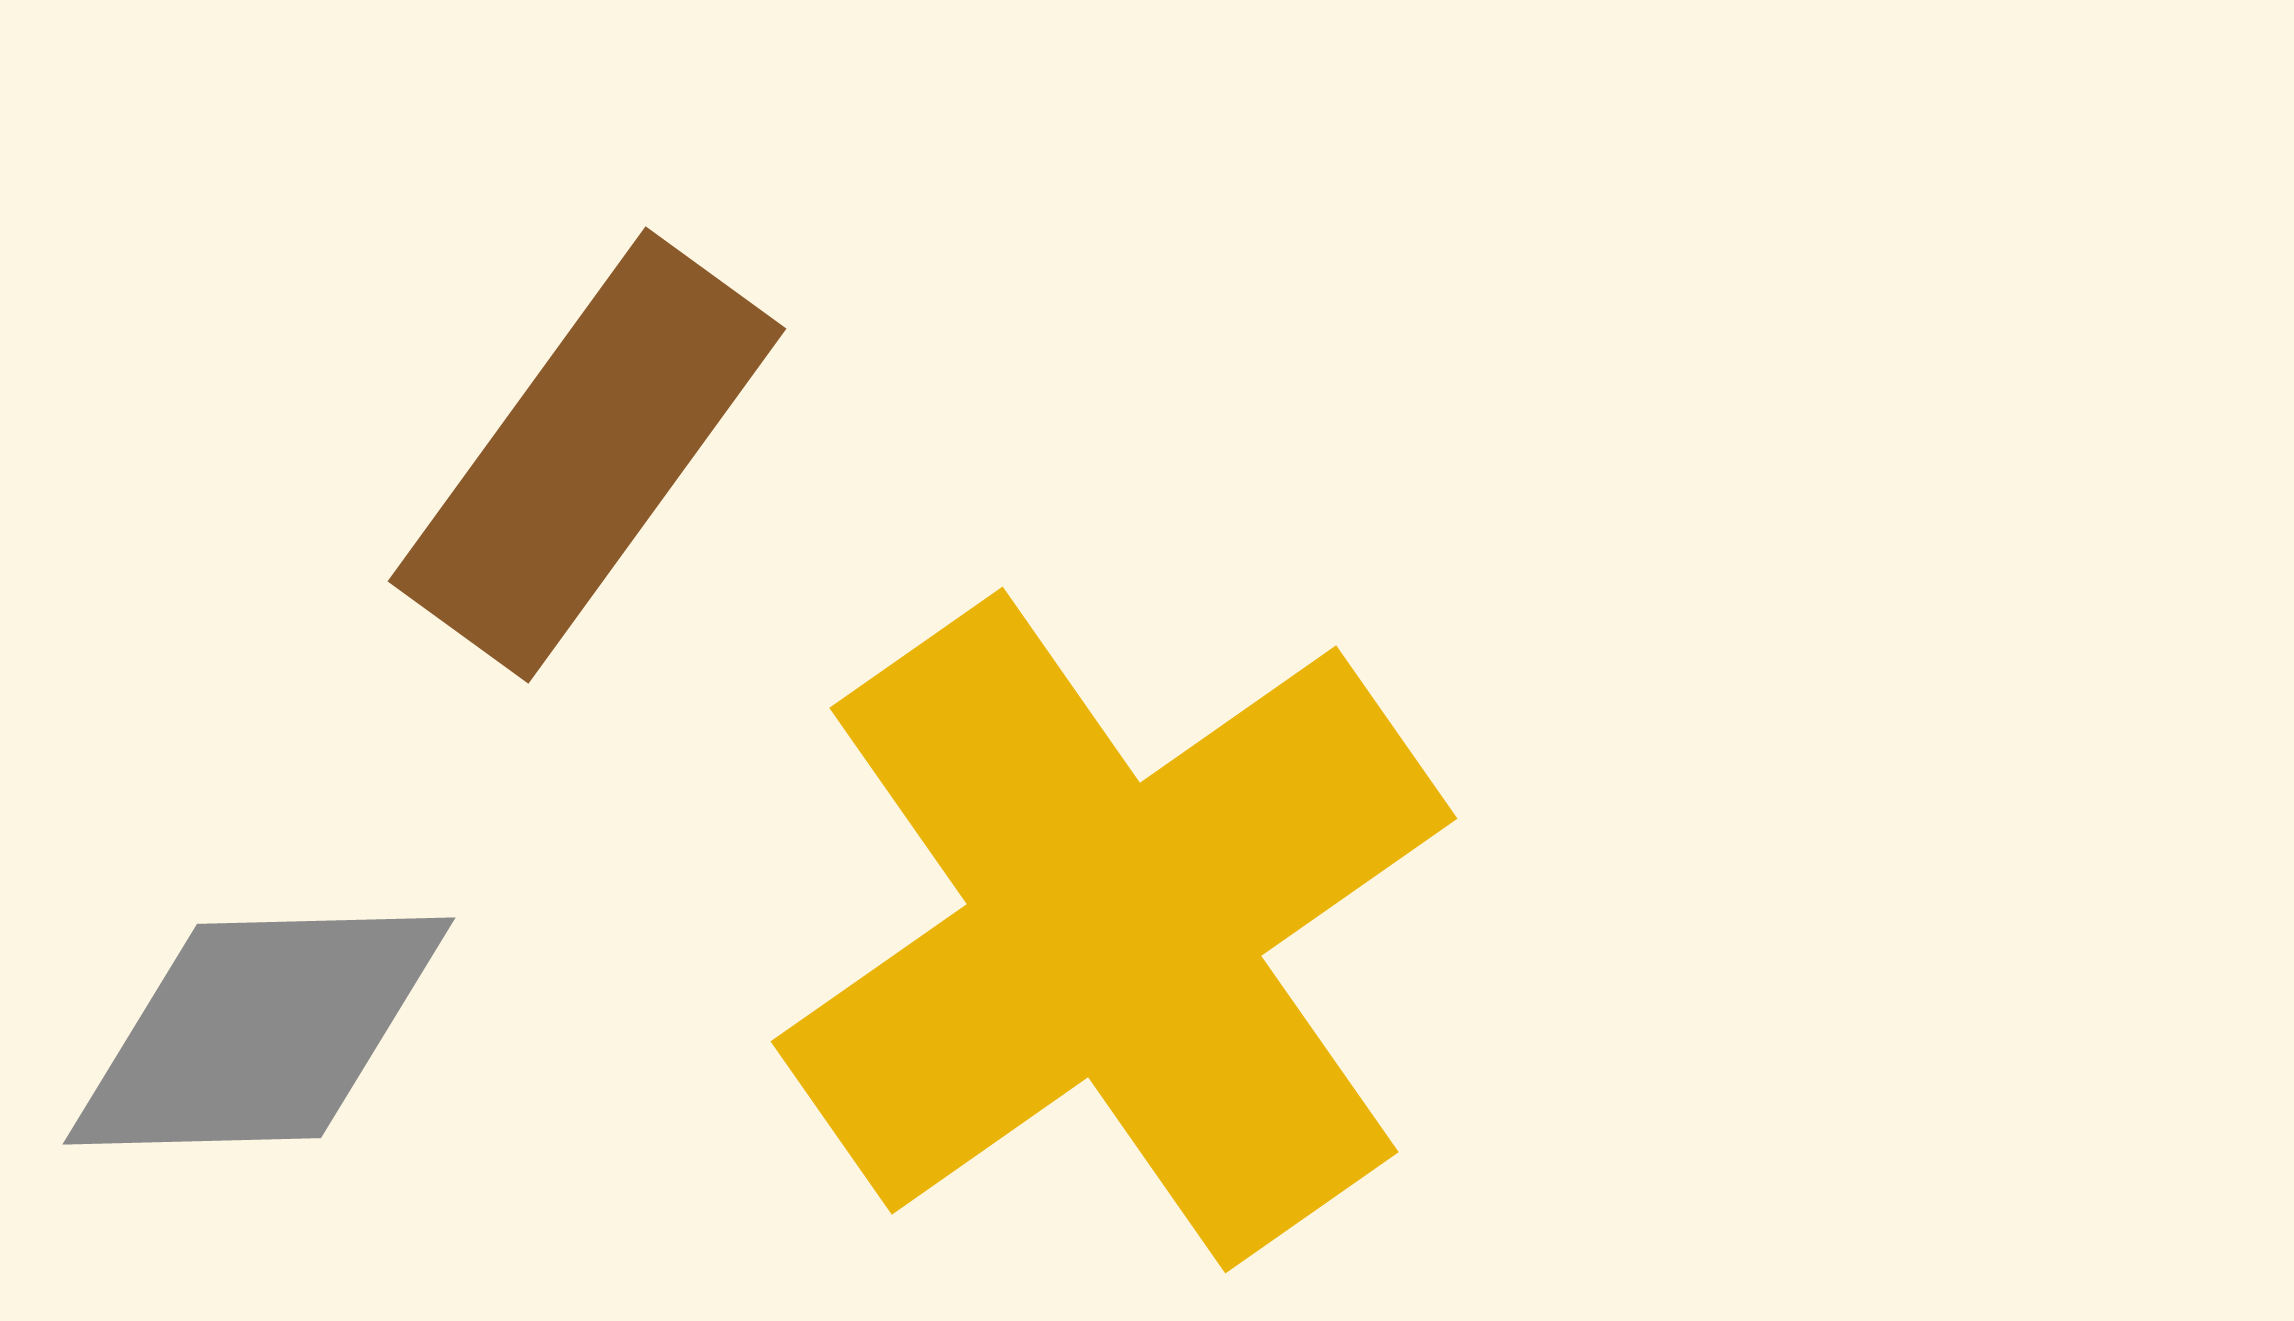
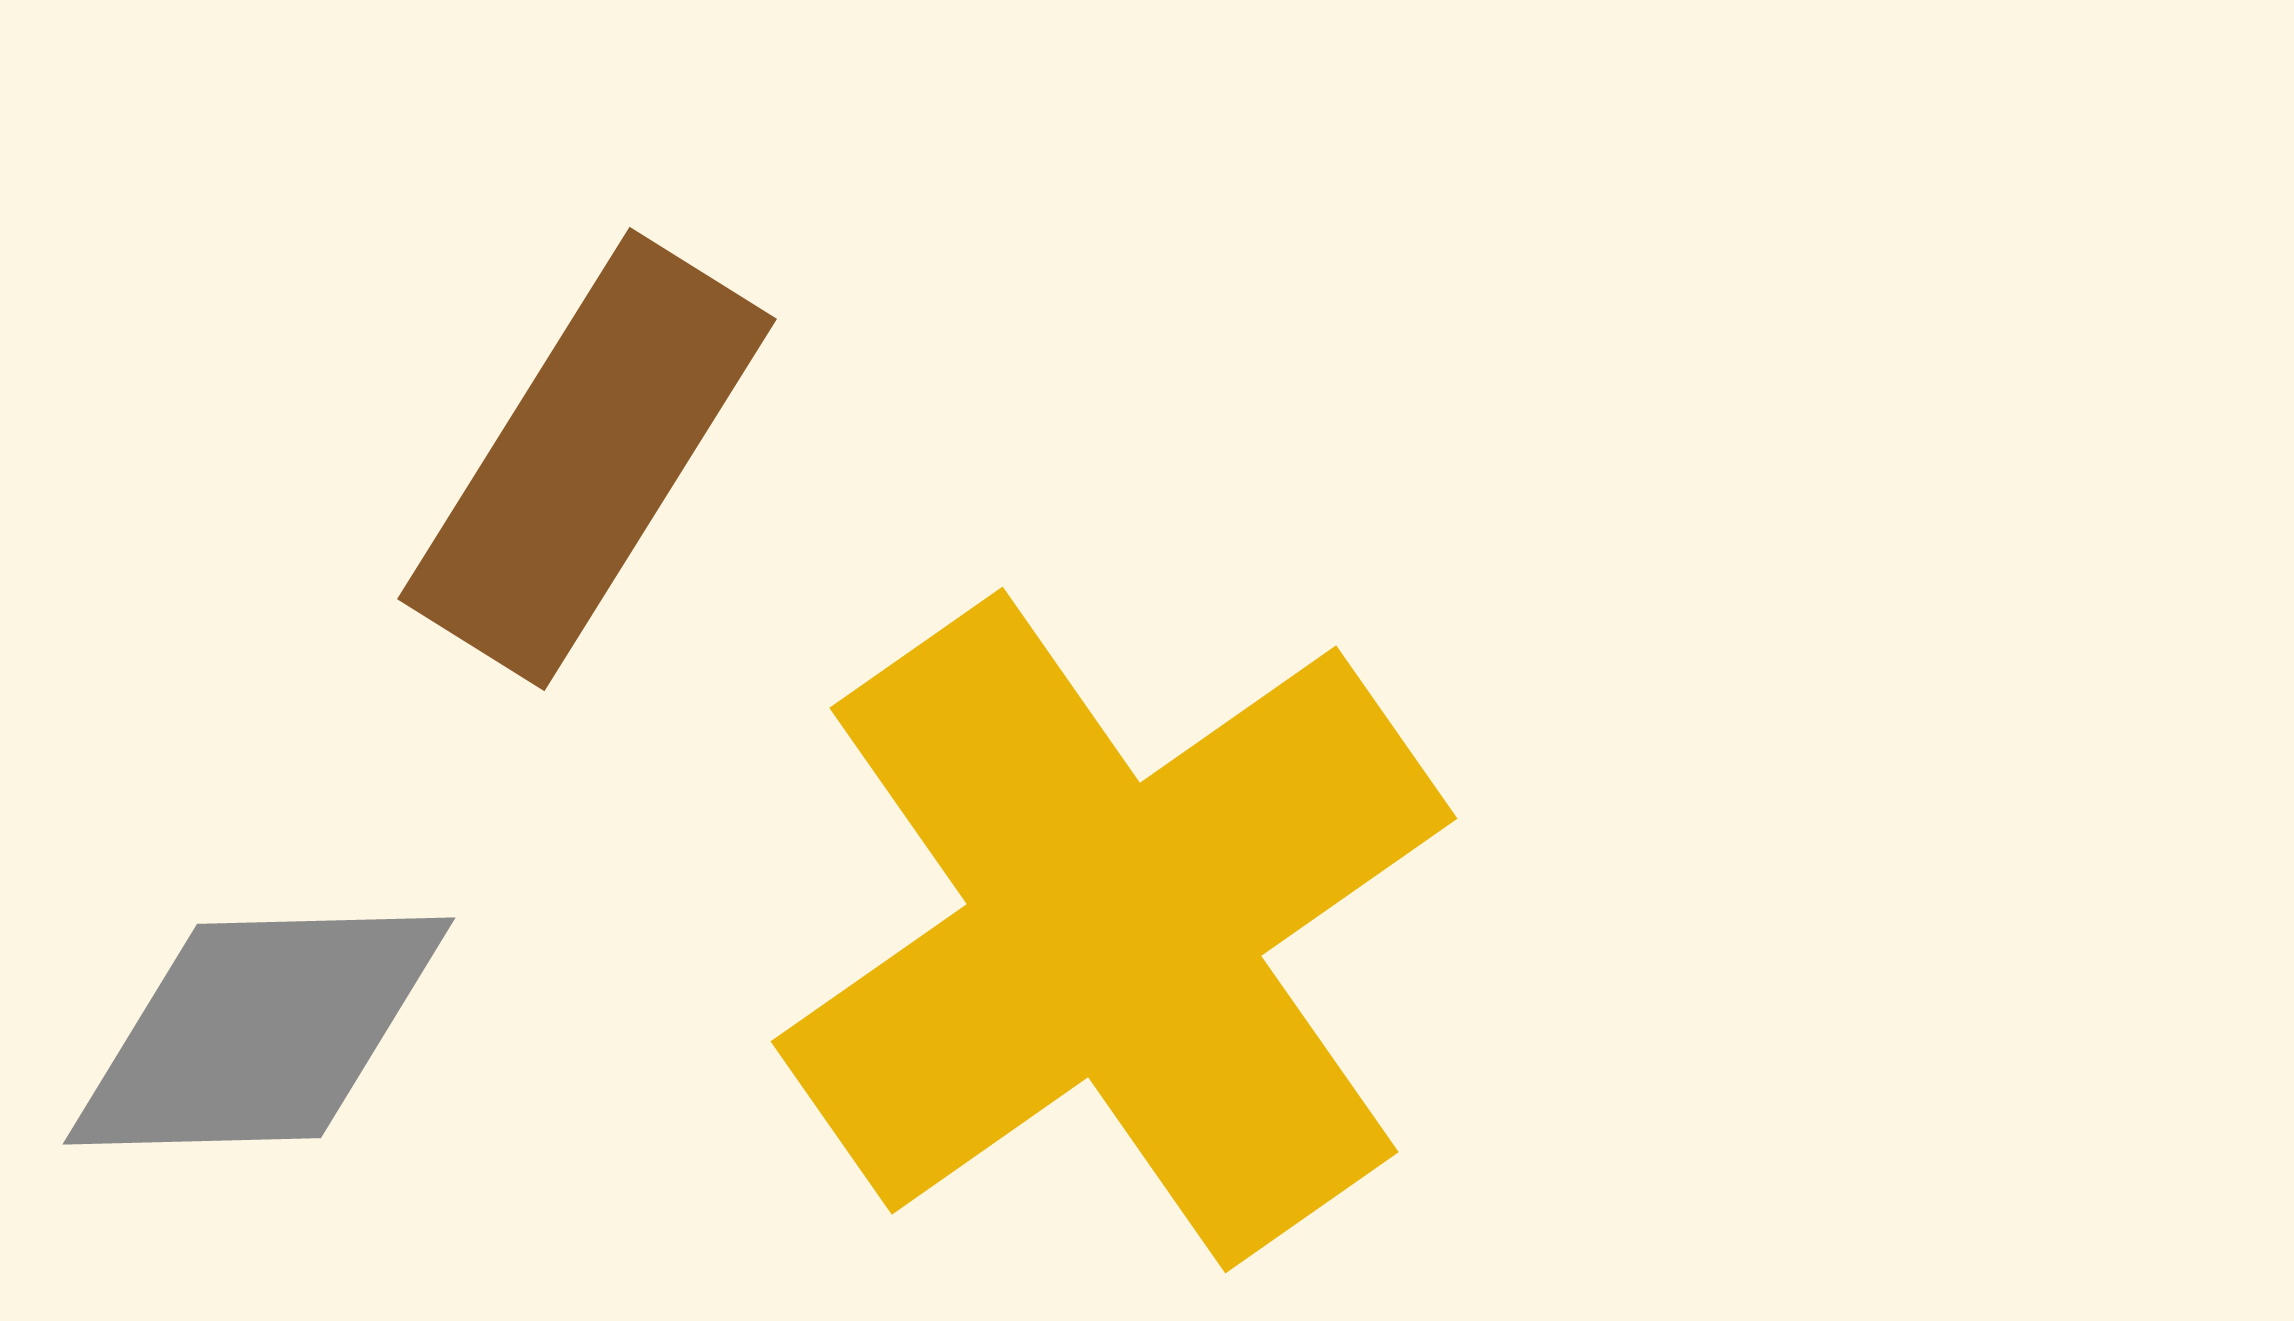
brown rectangle: moved 4 px down; rotated 4 degrees counterclockwise
